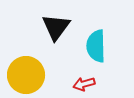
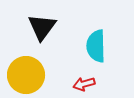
black triangle: moved 14 px left
